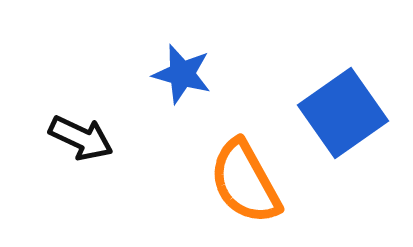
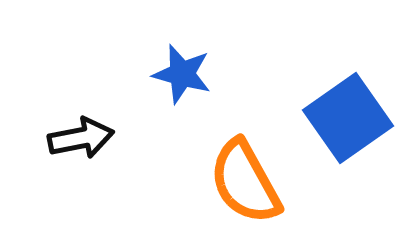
blue square: moved 5 px right, 5 px down
black arrow: rotated 36 degrees counterclockwise
